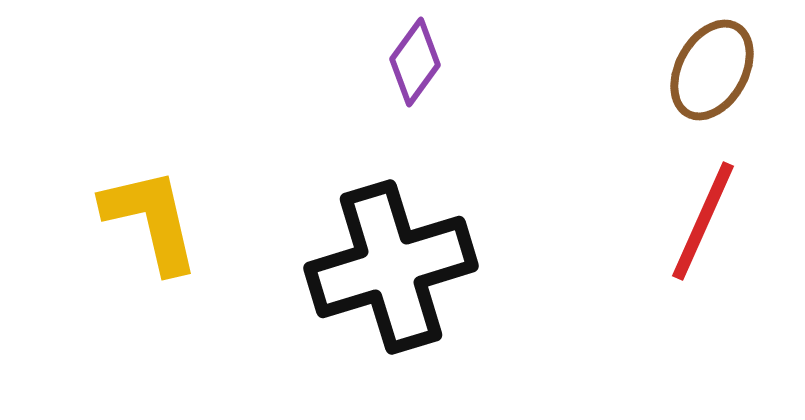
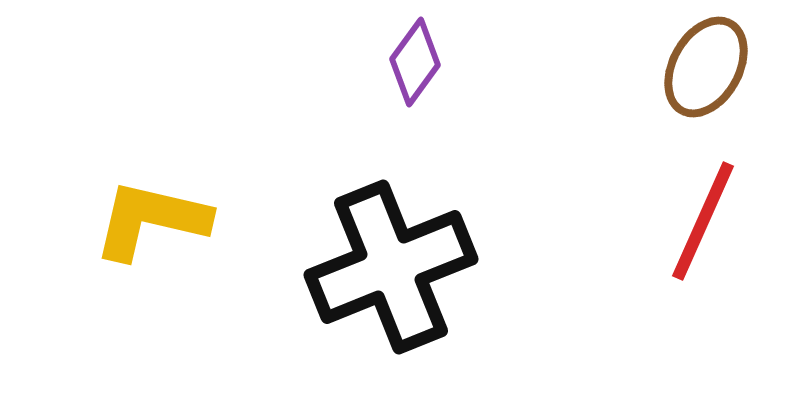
brown ellipse: moved 6 px left, 3 px up
yellow L-shape: rotated 64 degrees counterclockwise
black cross: rotated 5 degrees counterclockwise
